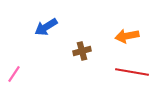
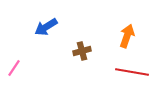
orange arrow: rotated 120 degrees clockwise
pink line: moved 6 px up
